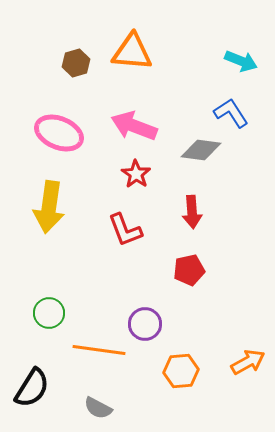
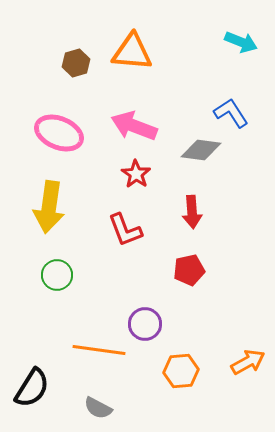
cyan arrow: moved 19 px up
green circle: moved 8 px right, 38 px up
